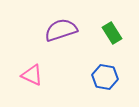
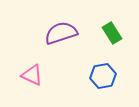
purple semicircle: moved 3 px down
blue hexagon: moved 2 px left, 1 px up; rotated 20 degrees counterclockwise
